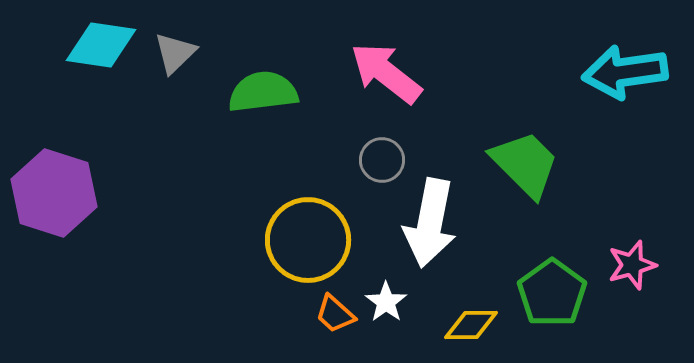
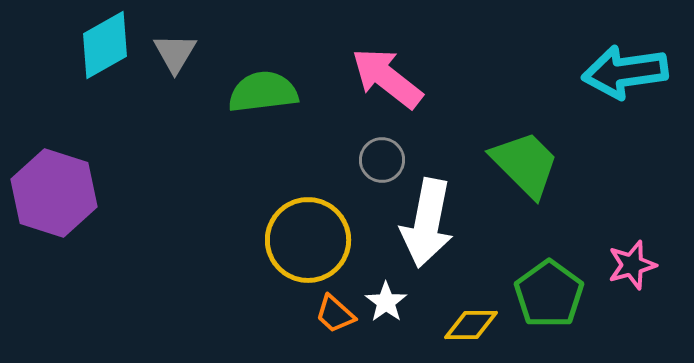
cyan diamond: moved 4 px right; rotated 38 degrees counterclockwise
gray triangle: rotated 15 degrees counterclockwise
pink arrow: moved 1 px right, 5 px down
white arrow: moved 3 px left
green pentagon: moved 3 px left, 1 px down
